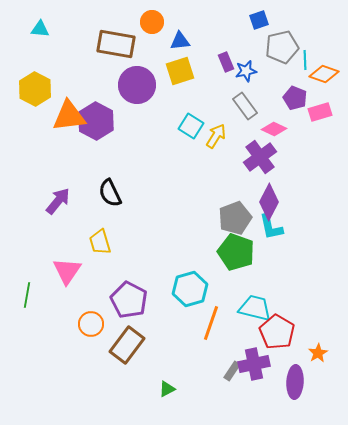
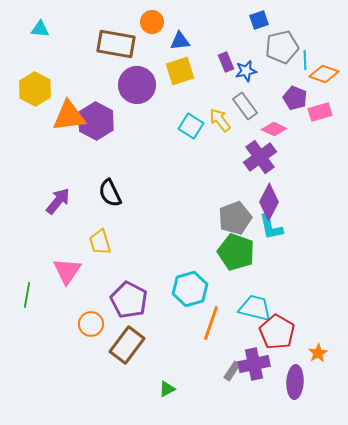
yellow arrow at (216, 136): moved 4 px right, 16 px up; rotated 70 degrees counterclockwise
